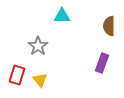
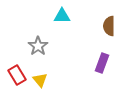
red rectangle: rotated 48 degrees counterclockwise
